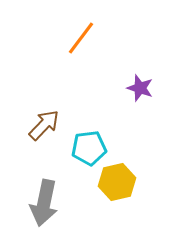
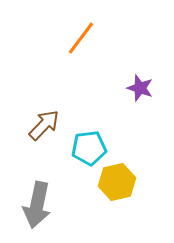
gray arrow: moved 7 px left, 2 px down
